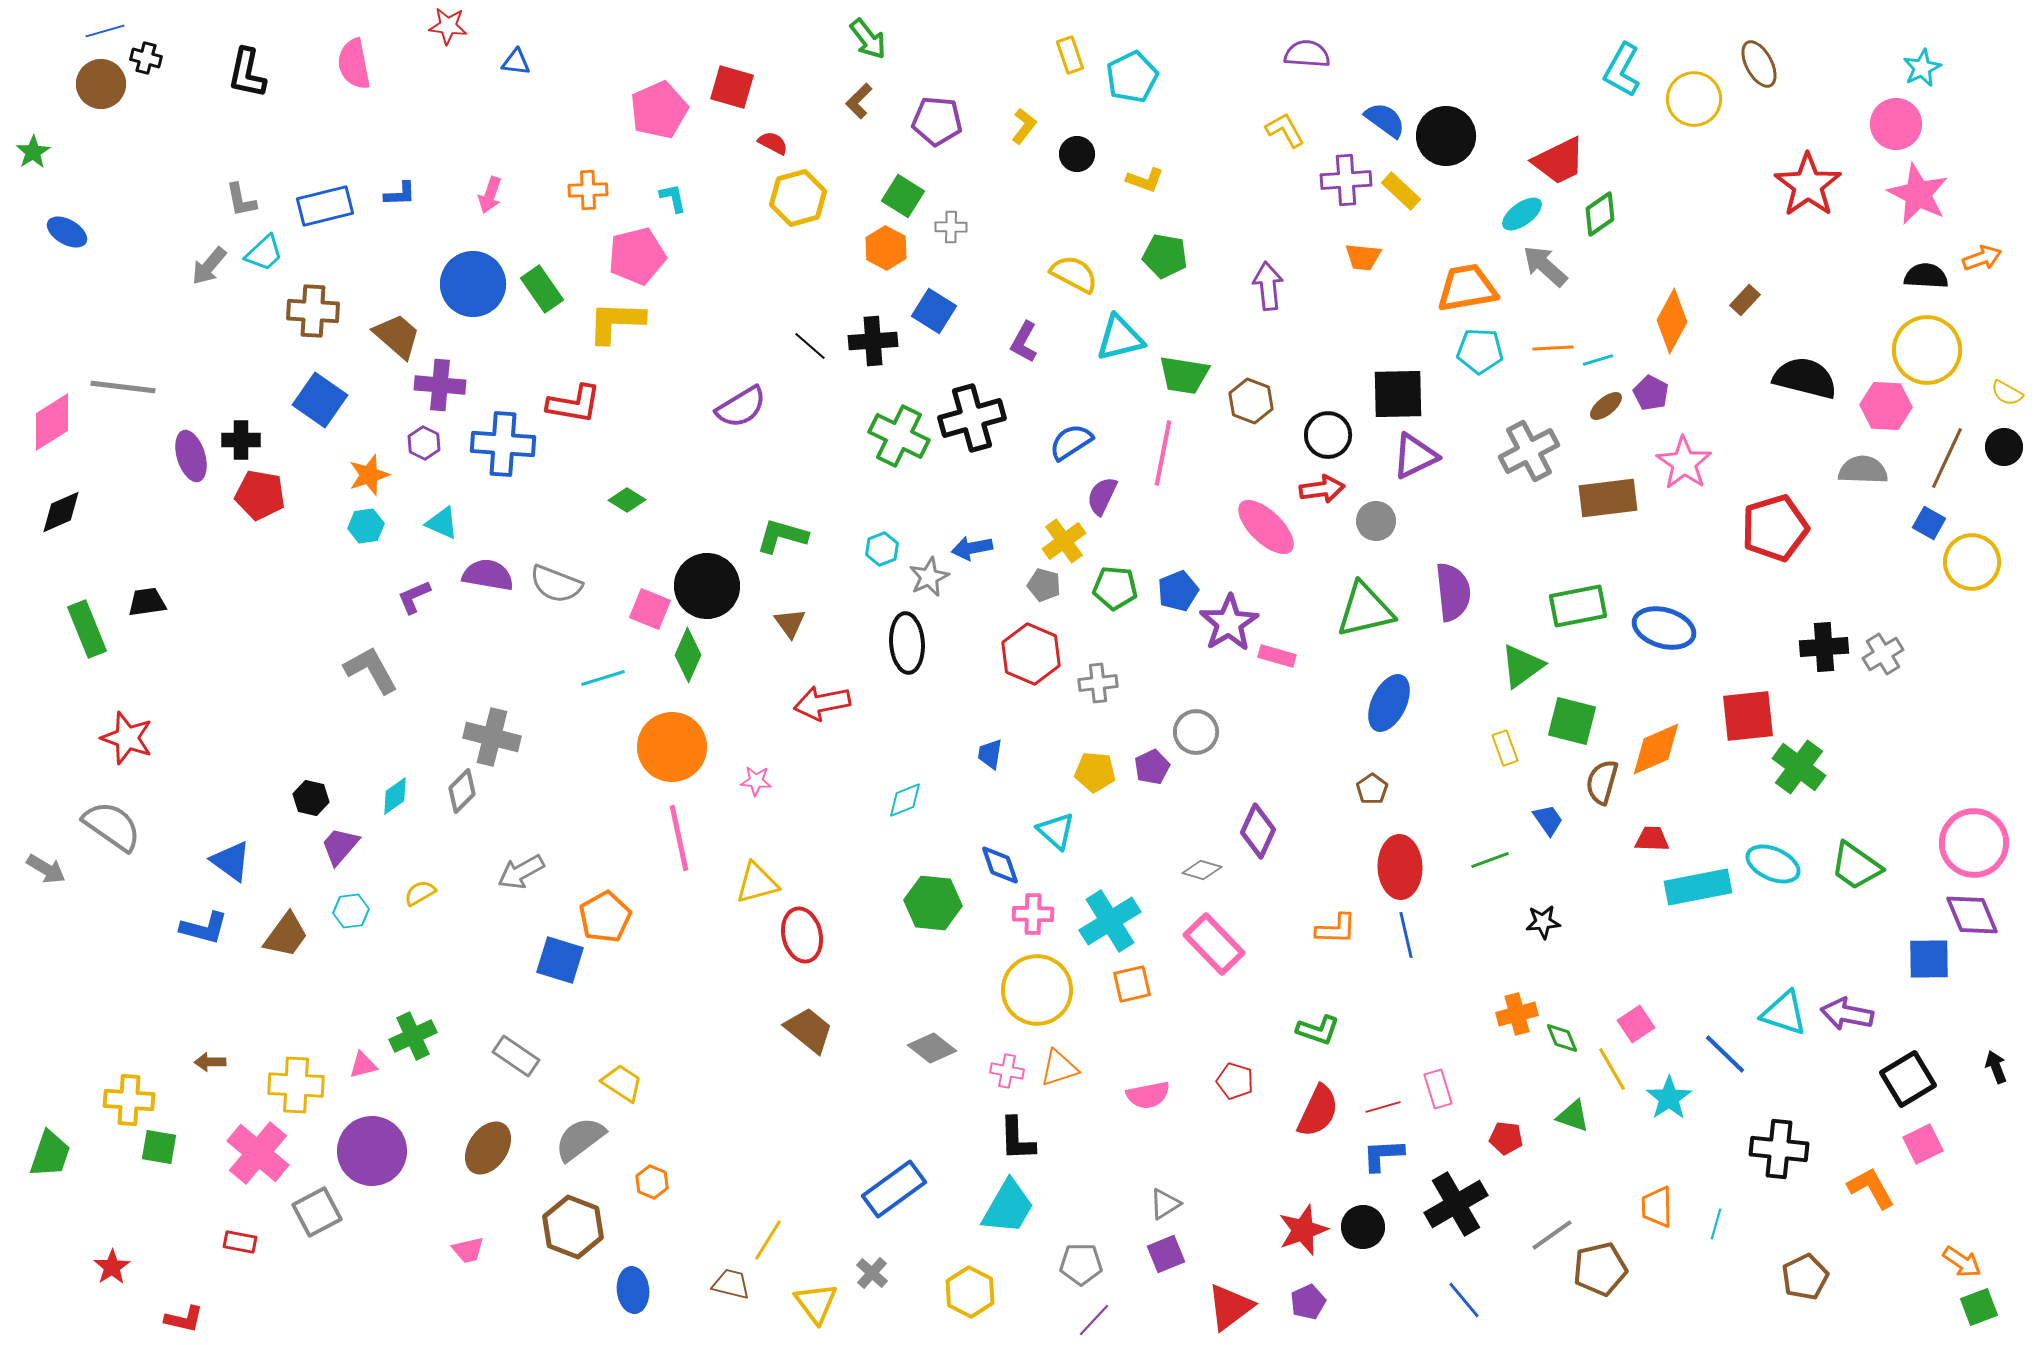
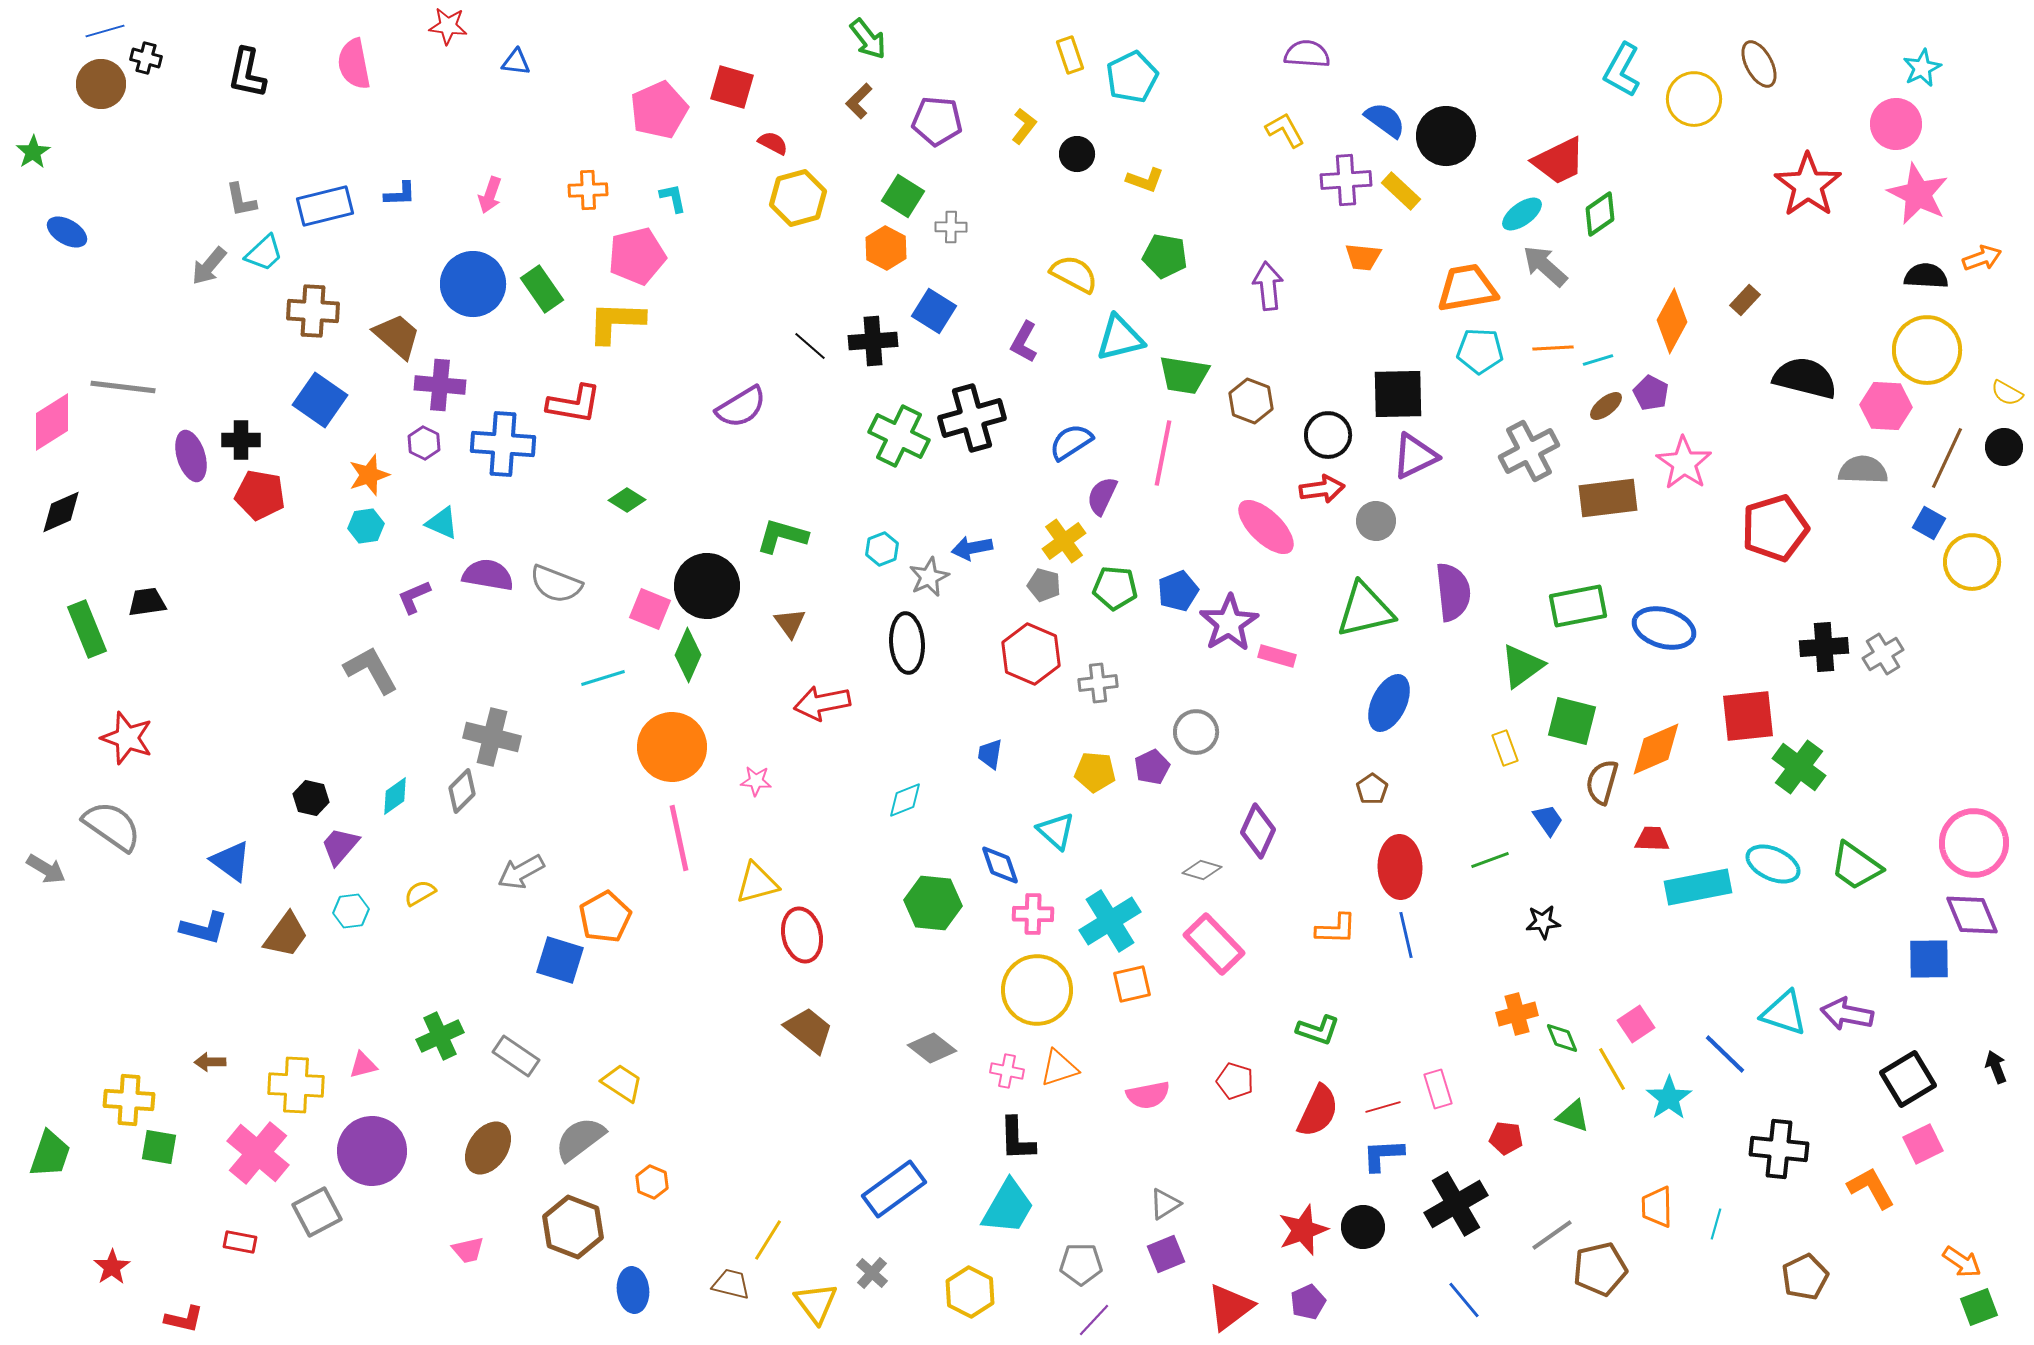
green cross at (413, 1036): moved 27 px right
